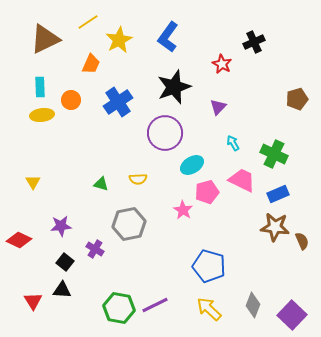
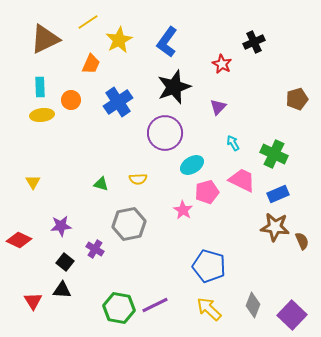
blue L-shape: moved 1 px left, 5 px down
